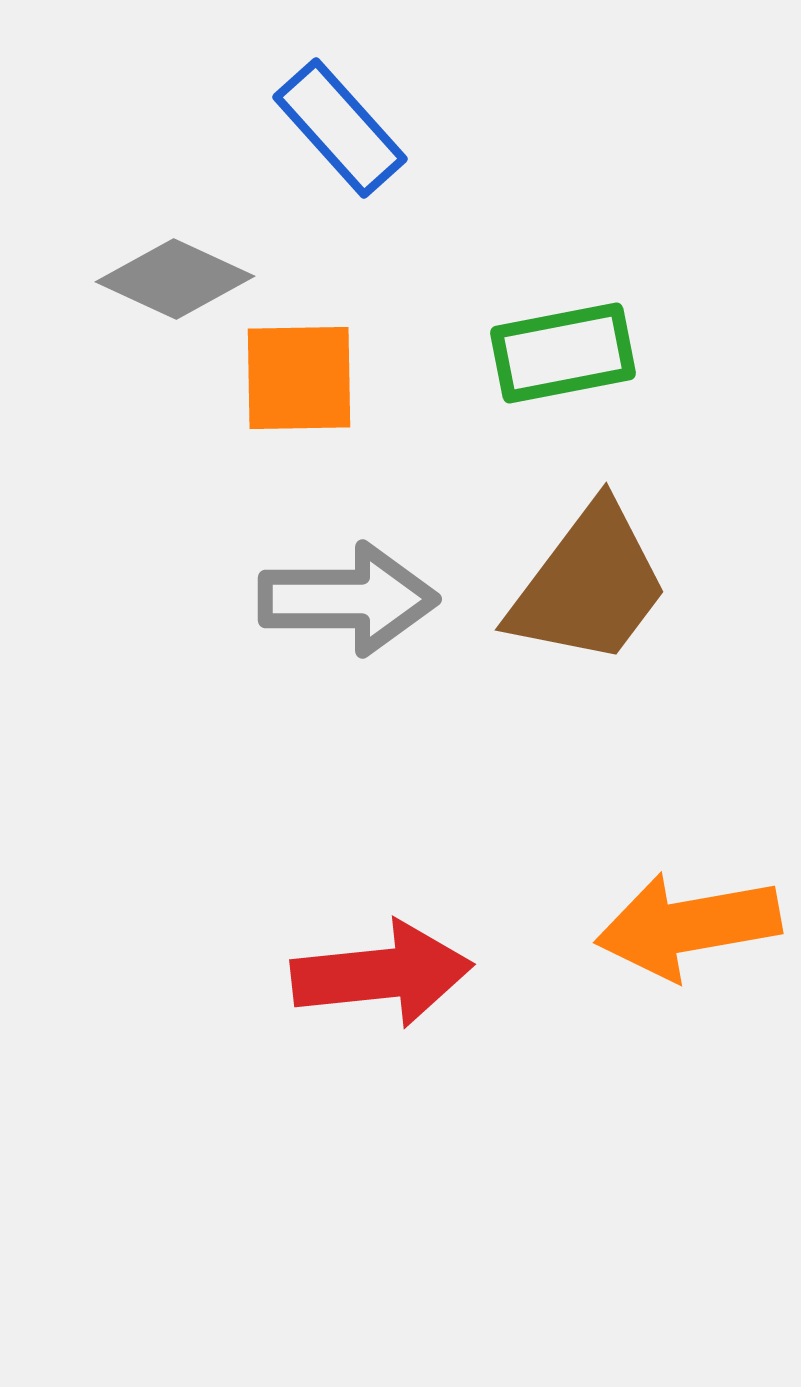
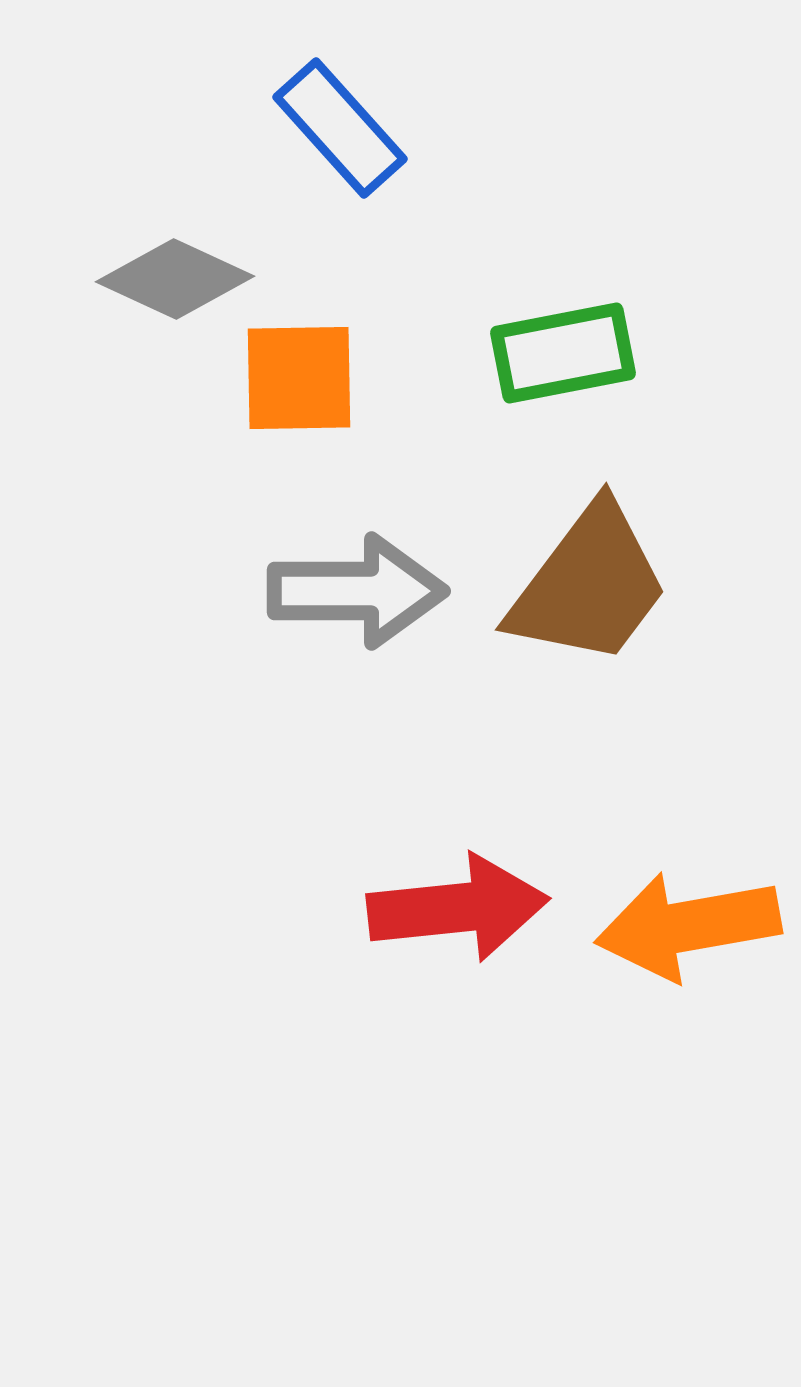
gray arrow: moved 9 px right, 8 px up
red arrow: moved 76 px right, 66 px up
